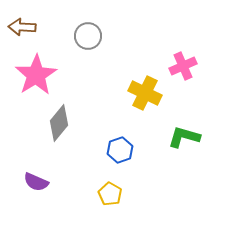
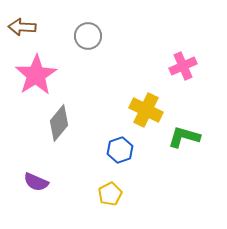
yellow cross: moved 1 px right, 17 px down
yellow pentagon: rotated 15 degrees clockwise
